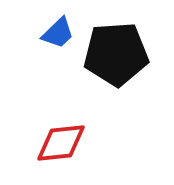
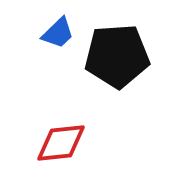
black pentagon: moved 1 px right, 2 px down
